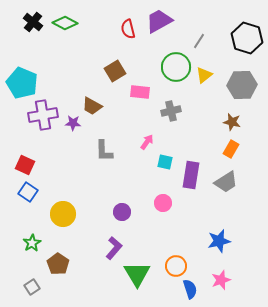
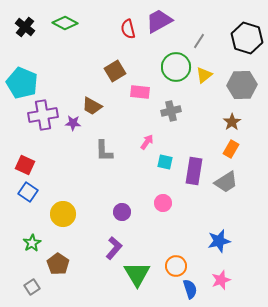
black cross: moved 8 px left, 5 px down
brown star: rotated 24 degrees clockwise
purple rectangle: moved 3 px right, 4 px up
